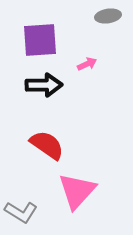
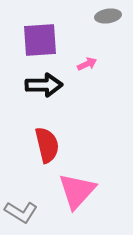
red semicircle: rotated 42 degrees clockwise
